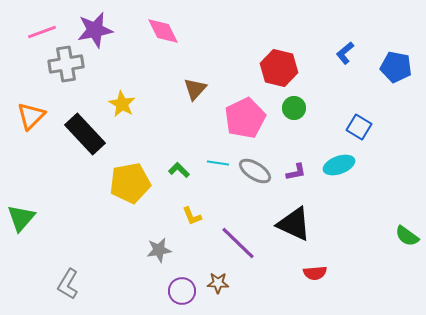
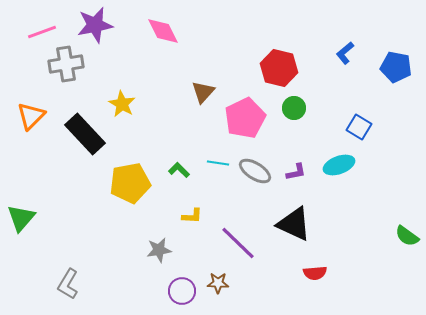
purple star: moved 5 px up
brown triangle: moved 8 px right, 3 px down
yellow L-shape: rotated 65 degrees counterclockwise
